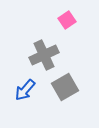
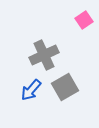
pink square: moved 17 px right
blue arrow: moved 6 px right
